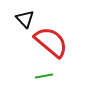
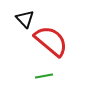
red semicircle: moved 1 px up
